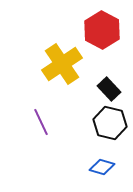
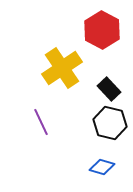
yellow cross: moved 4 px down
